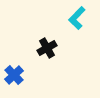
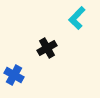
blue cross: rotated 18 degrees counterclockwise
